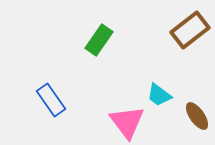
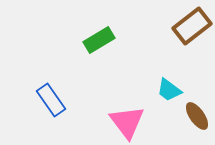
brown rectangle: moved 2 px right, 4 px up
green rectangle: rotated 24 degrees clockwise
cyan trapezoid: moved 10 px right, 5 px up
